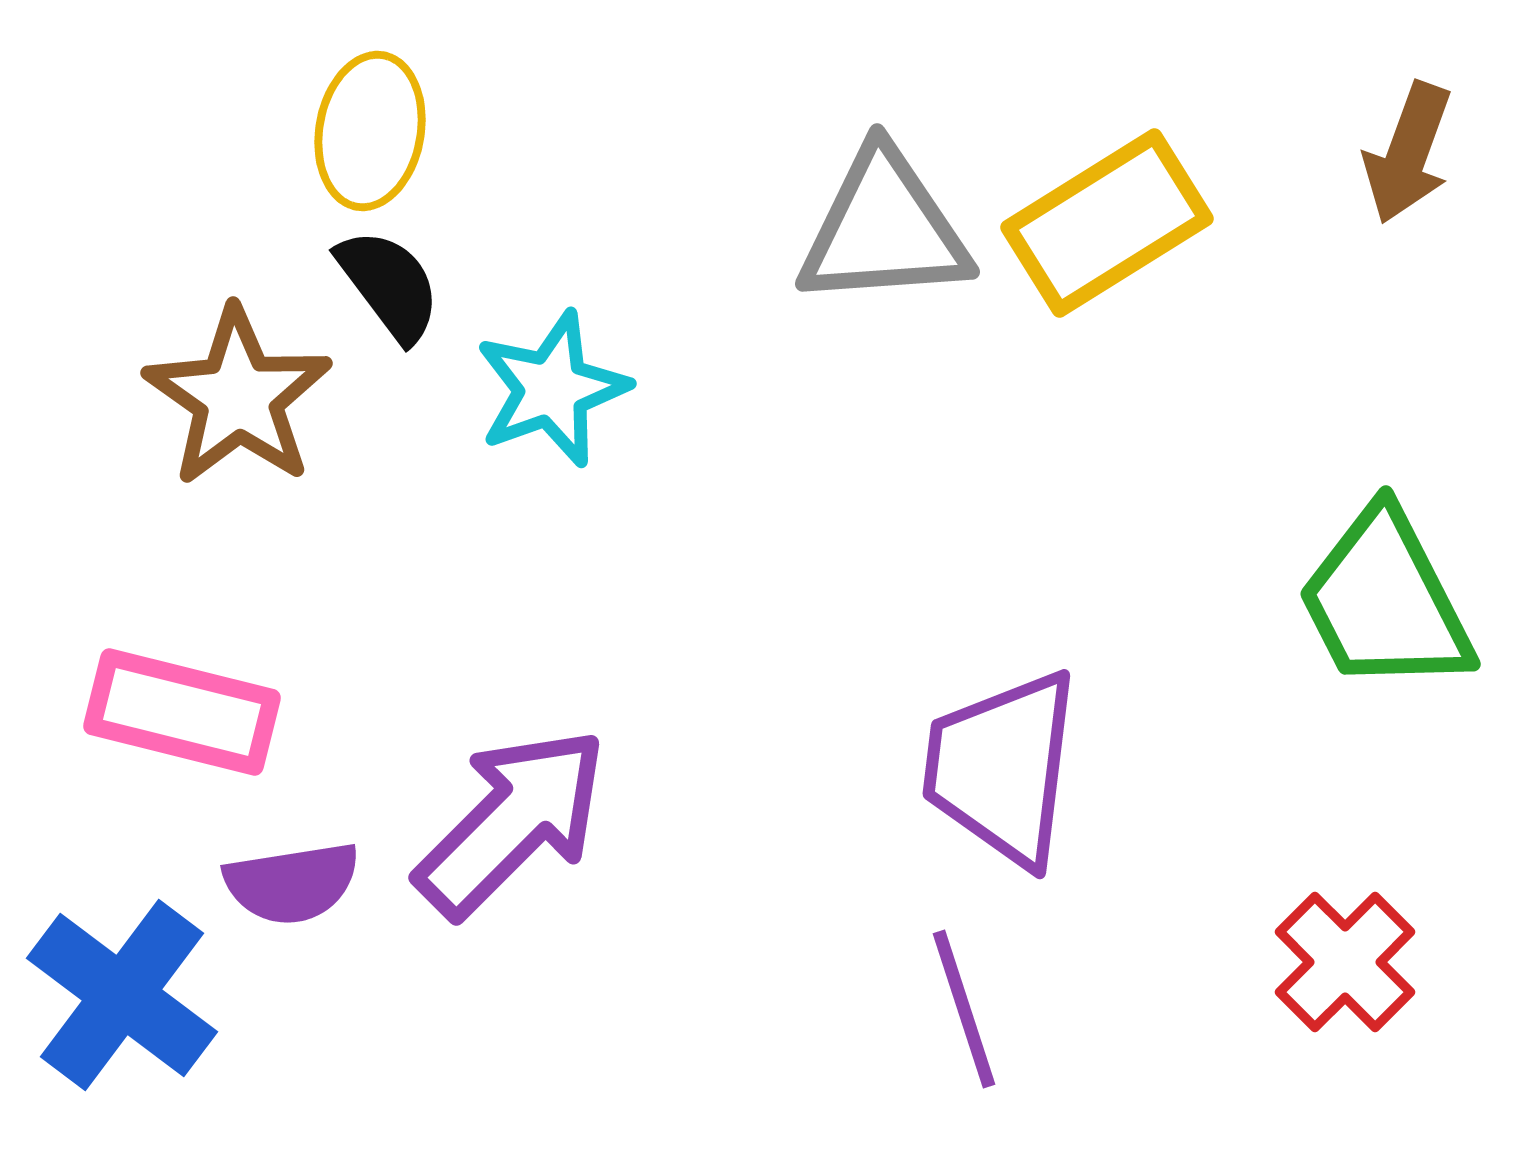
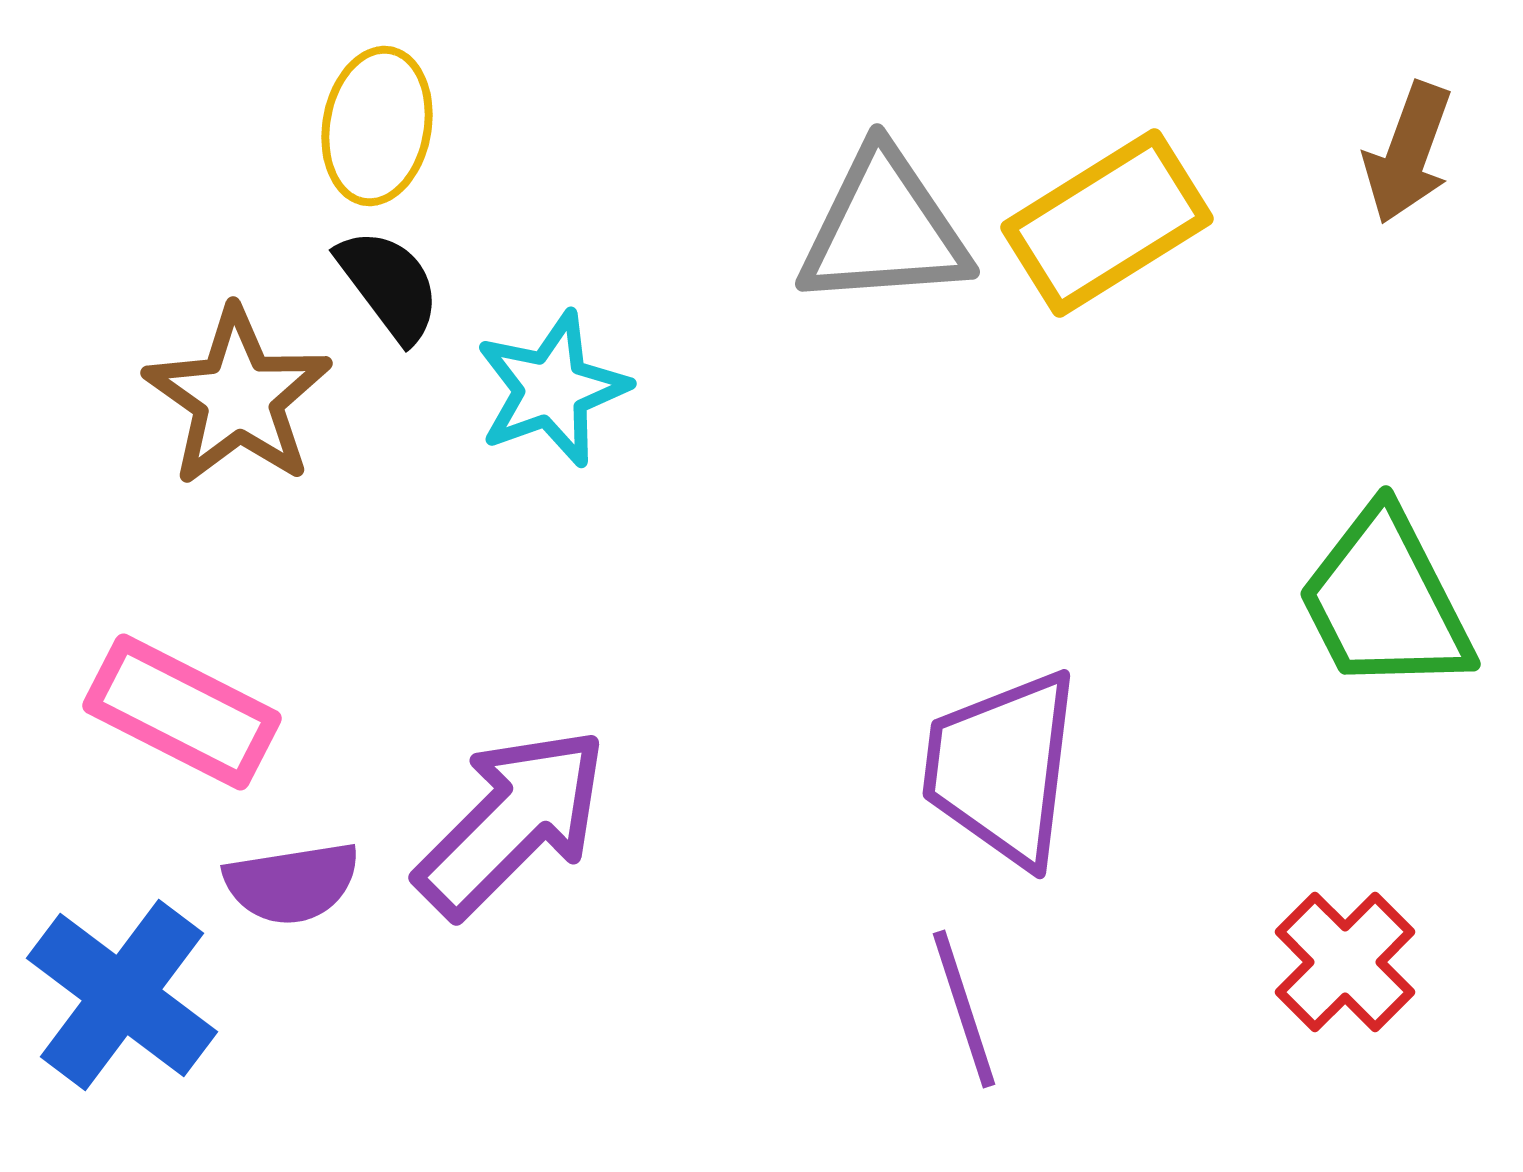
yellow ellipse: moved 7 px right, 5 px up
pink rectangle: rotated 13 degrees clockwise
